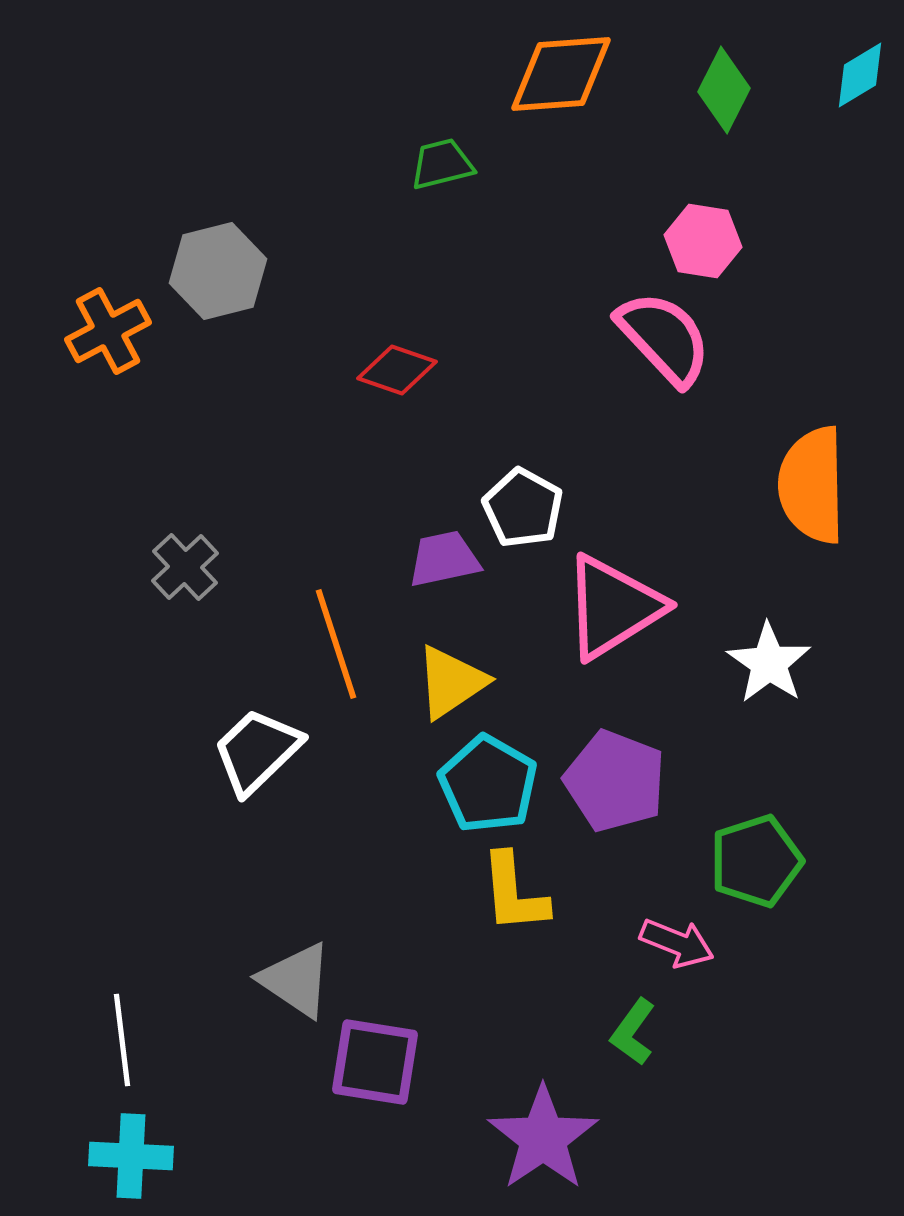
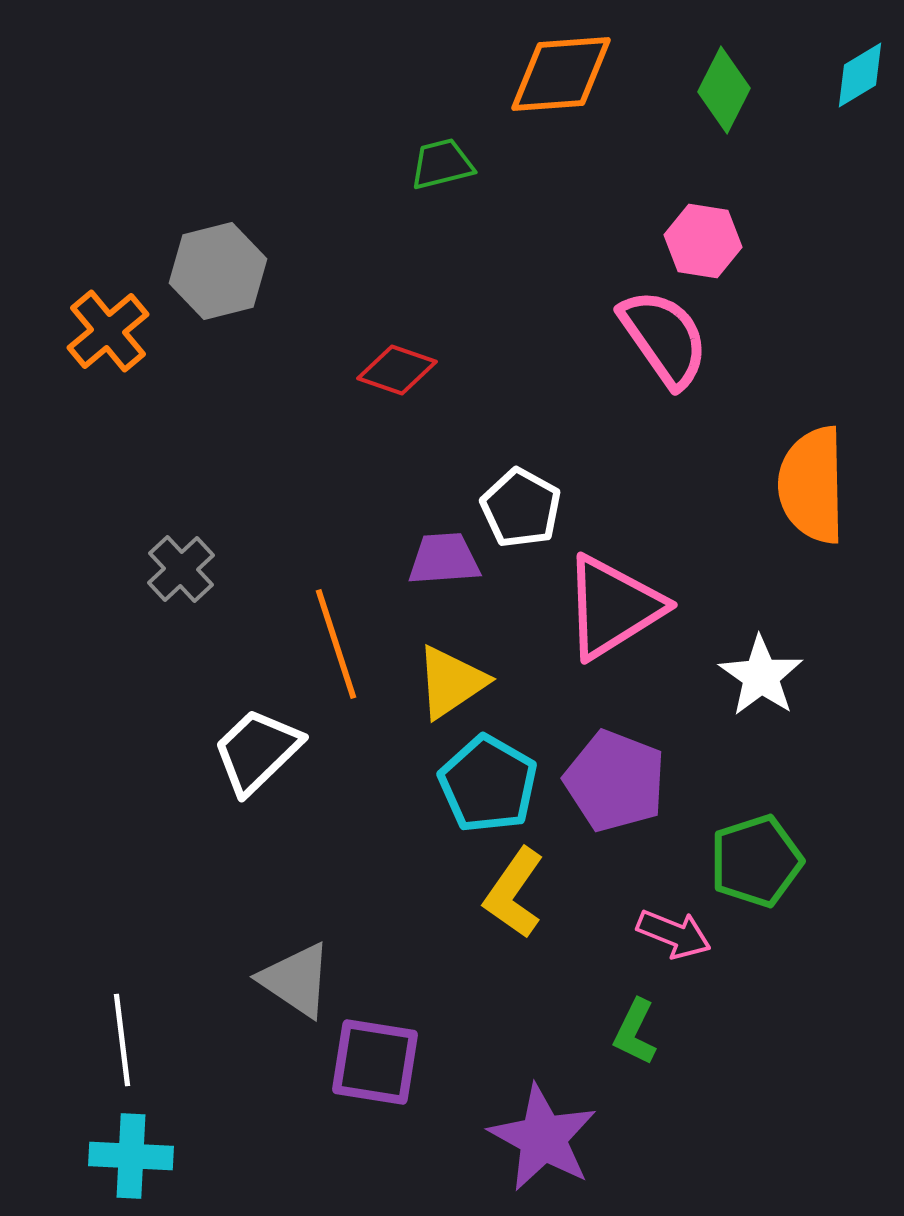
orange cross: rotated 12 degrees counterclockwise
pink semicircle: rotated 8 degrees clockwise
white pentagon: moved 2 px left
purple trapezoid: rotated 8 degrees clockwise
gray cross: moved 4 px left, 2 px down
white star: moved 8 px left, 13 px down
yellow L-shape: rotated 40 degrees clockwise
pink arrow: moved 3 px left, 9 px up
green L-shape: moved 2 px right; rotated 10 degrees counterclockwise
purple star: rotated 9 degrees counterclockwise
